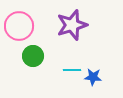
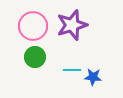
pink circle: moved 14 px right
green circle: moved 2 px right, 1 px down
